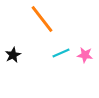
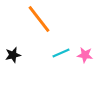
orange line: moved 3 px left
black star: rotated 14 degrees clockwise
